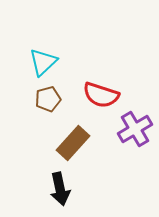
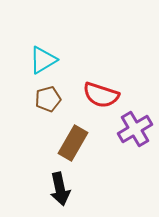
cyan triangle: moved 2 px up; rotated 12 degrees clockwise
brown rectangle: rotated 12 degrees counterclockwise
